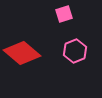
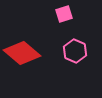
pink hexagon: rotated 15 degrees counterclockwise
